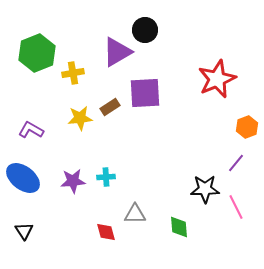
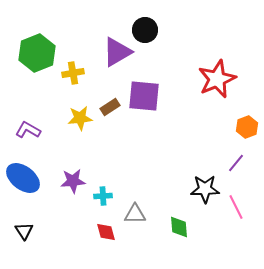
purple square: moved 1 px left, 3 px down; rotated 8 degrees clockwise
purple L-shape: moved 3 px left
cyan cross: moved 3 px left, 19 px down
